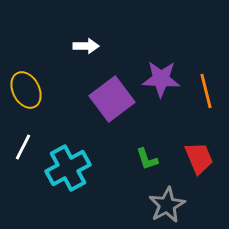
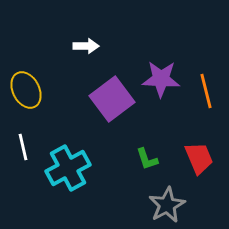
white line: rotated 40 degrees counterclockwise
